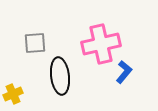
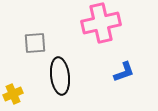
pink cross: moved 21 px up
blue L-shape: rotated 30 degrees clockwise
